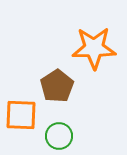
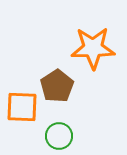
orange star: moved 1 px left
orange square: moved 1 px right, 8 px up
